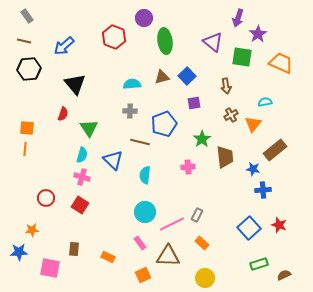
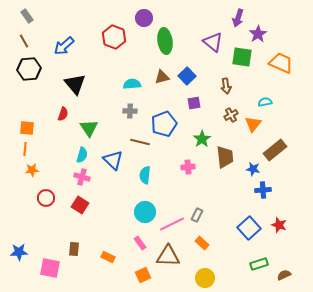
brown line at (24, 41): rotated 48 degrees clockwise
orange star at (32, 230): moved 60 px up
